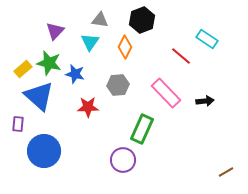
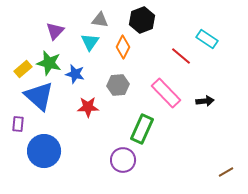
orange diamond: moved 2 px left
